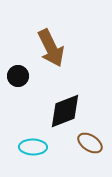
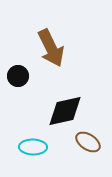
black diamond: rotated 9 degrees clockwise
brown ellipse: moved 2 px left, 1 px up
